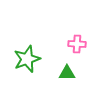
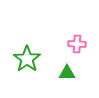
green star: rotated 16 degrees counterclockwise
